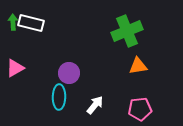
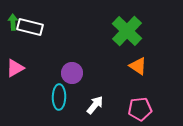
white rectangle: moved 1 px left, 4 px down
green cross: rotated 24 degrees counterclockwise
orange triangle: rotated 42 degrees clockwise
purple circle: moved 3 px right
